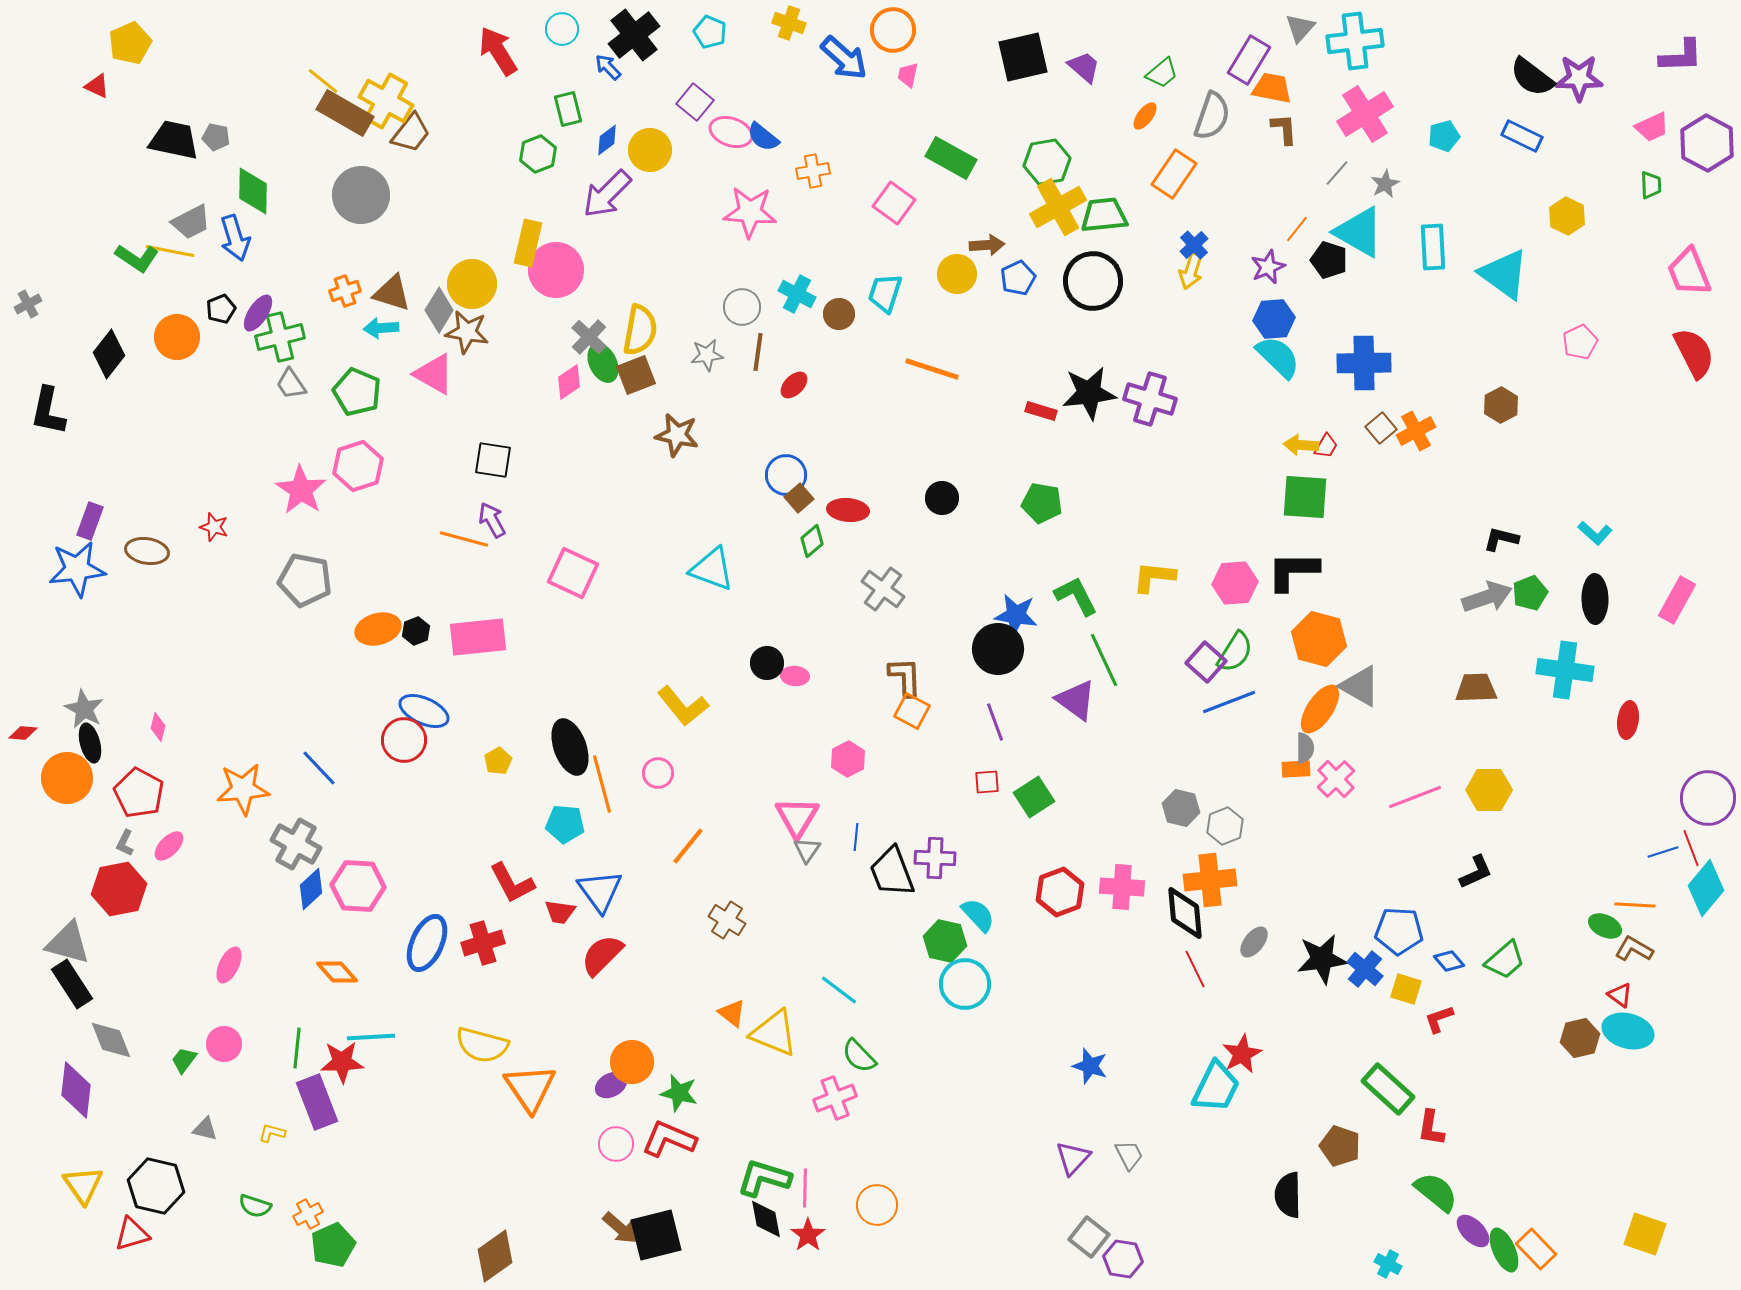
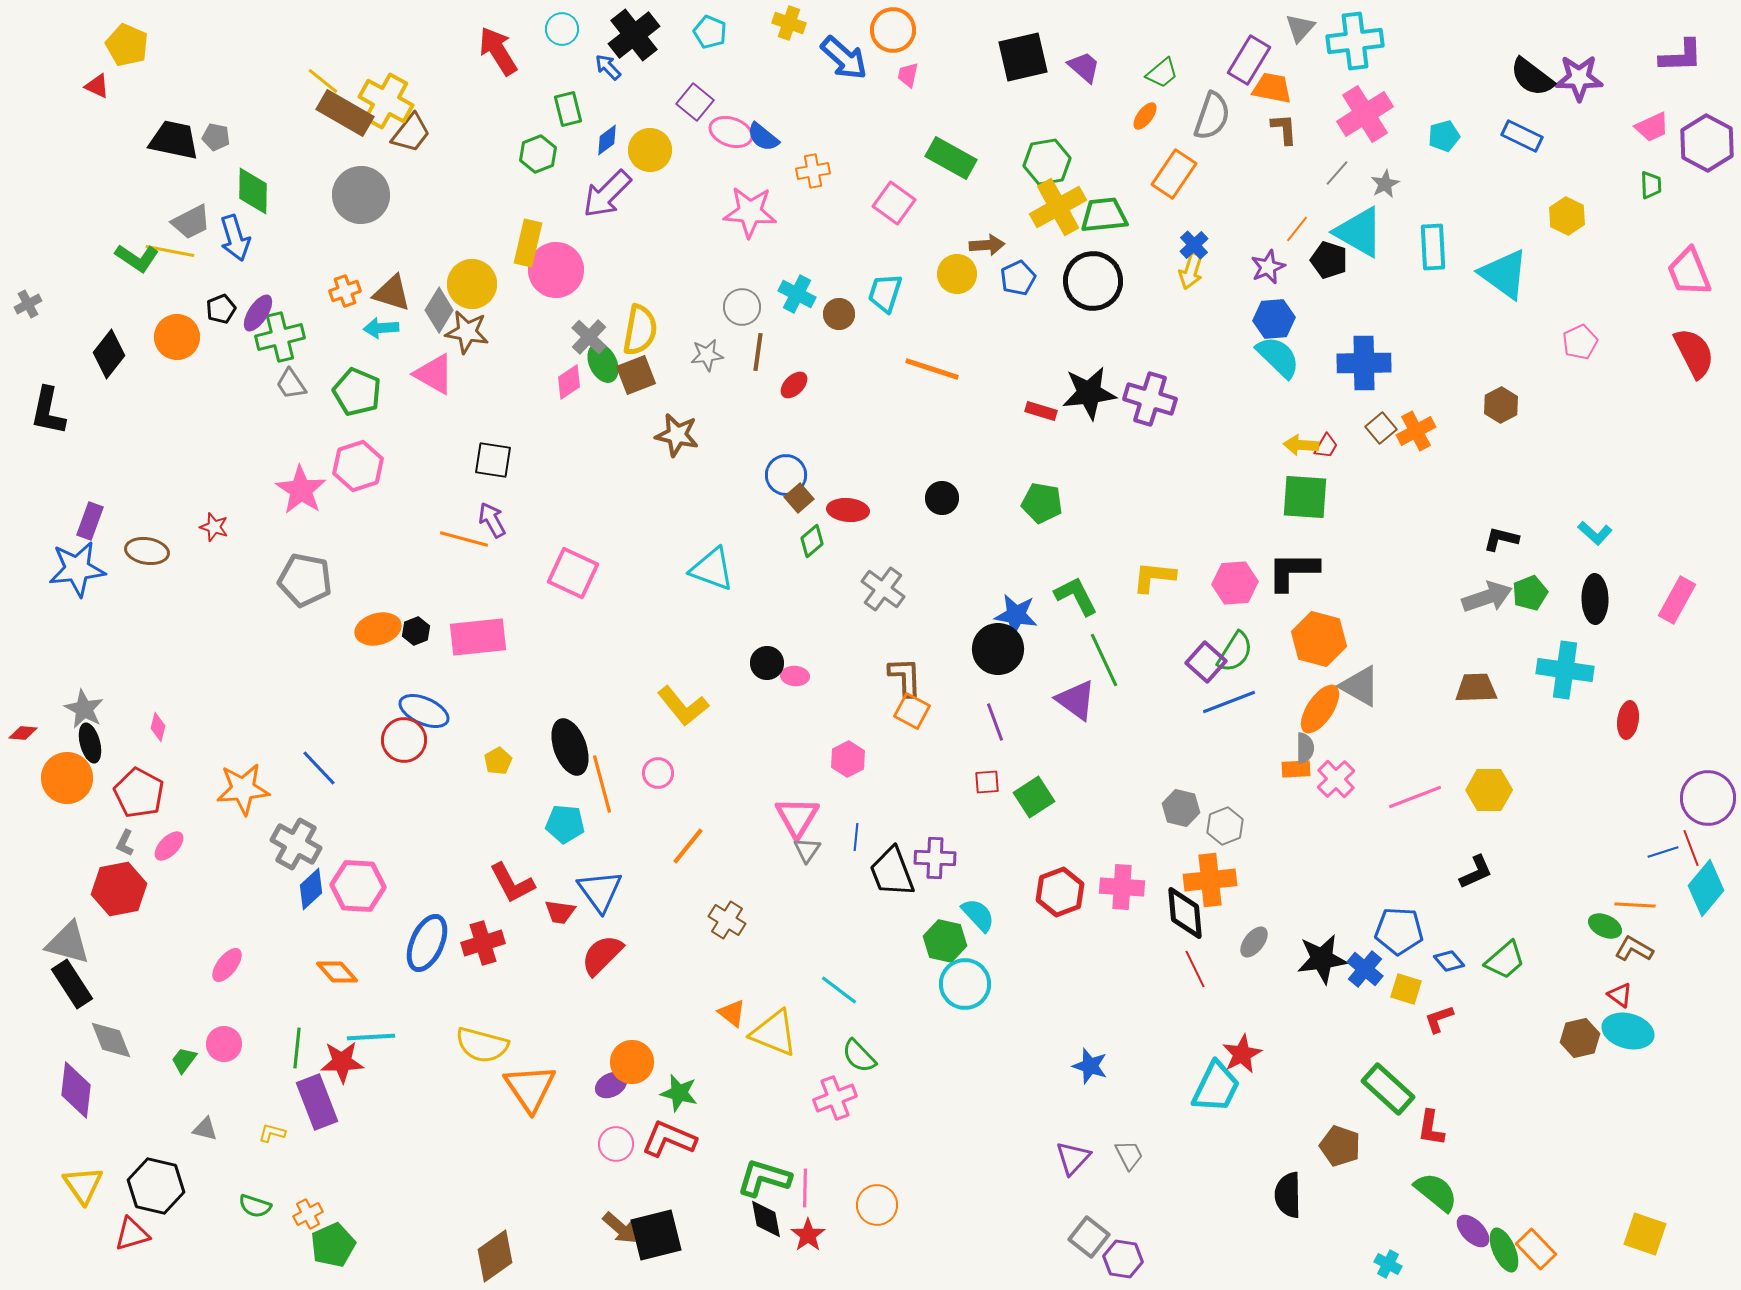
yellow pentagon at (130, 43): moved 3 px left, 2 px down; rotated 24 degrees counterclockwise
pink ellipse at (229, 965): moved 2 px left; rotated 12 degrees clockwise
